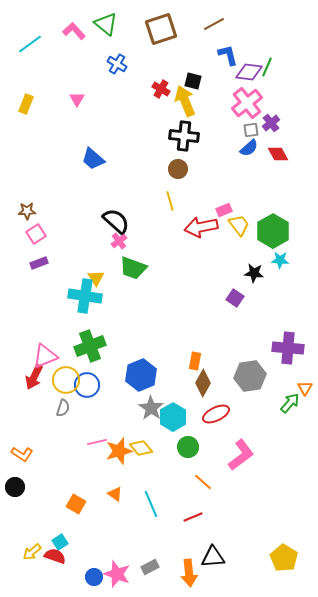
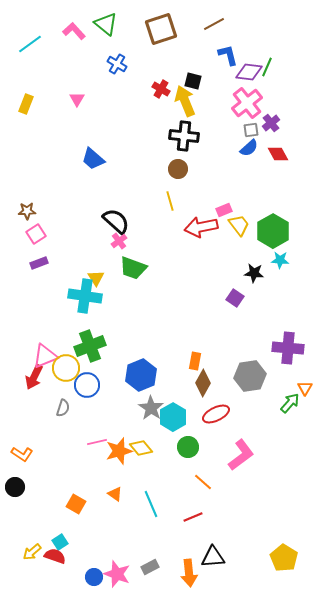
yellow circle at (66, 380): moved 12 px up
